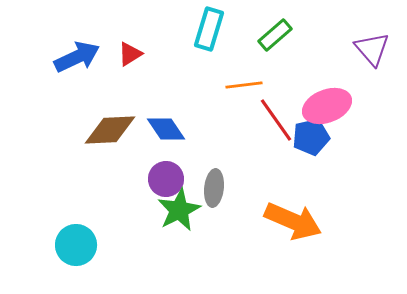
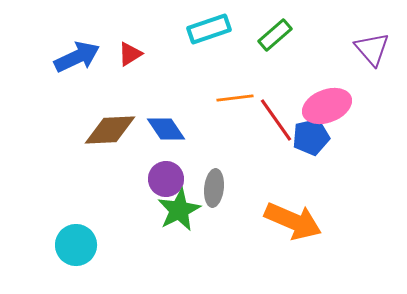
cyan rectangle: rotated 54 degrees clockwise
orange line: moved 9 px left, 13 px down
